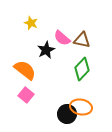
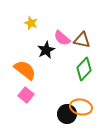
green diamond: moved 2 px right
